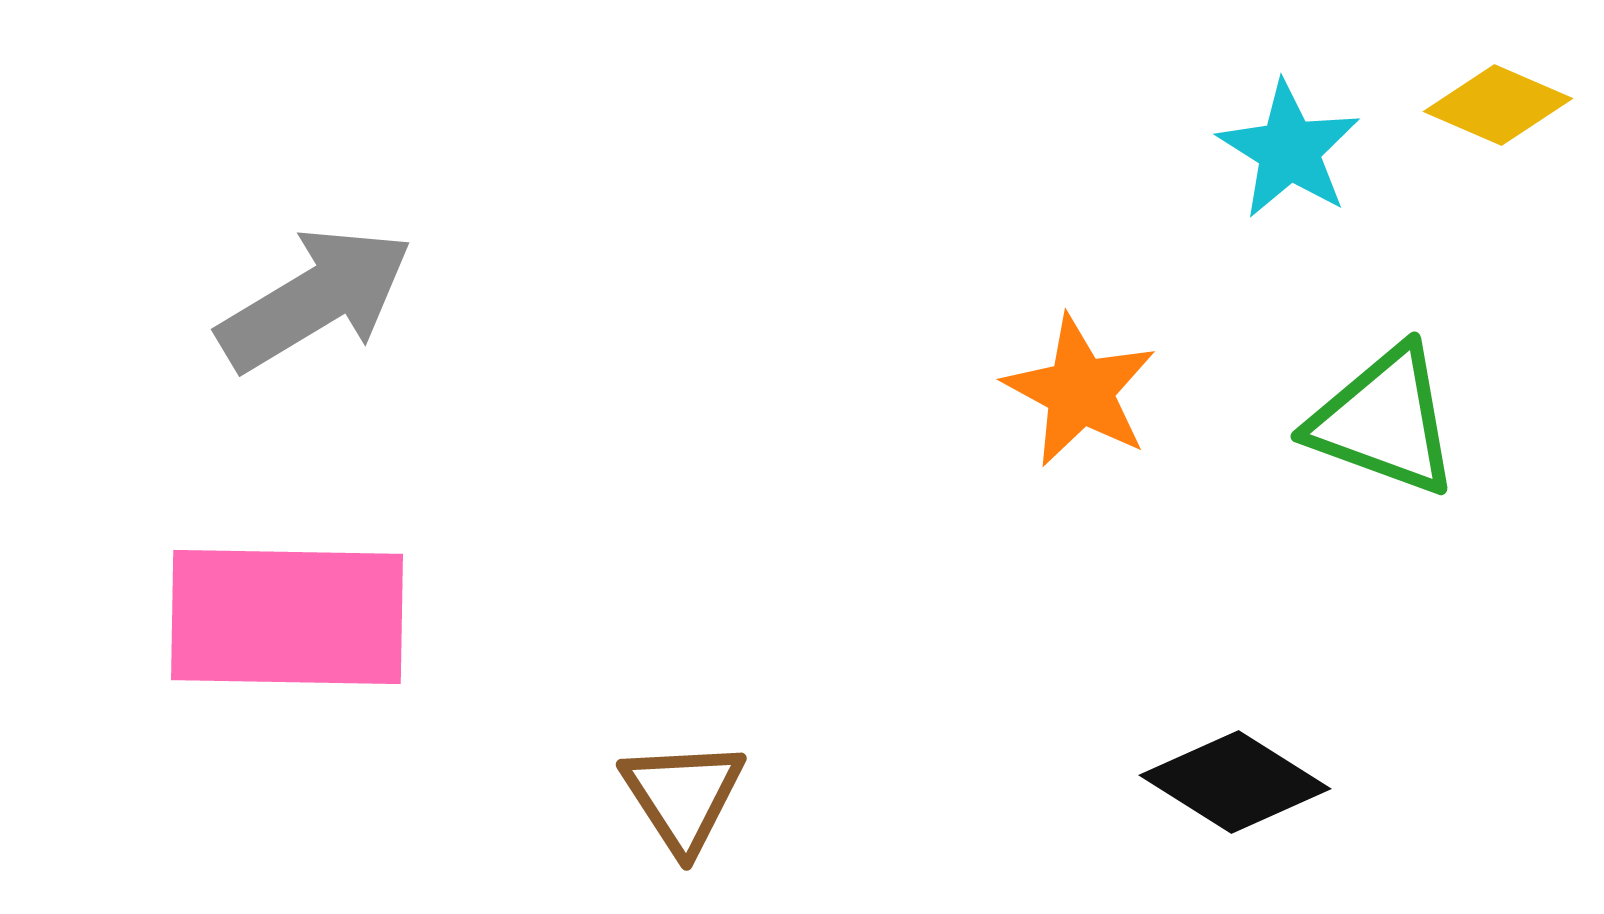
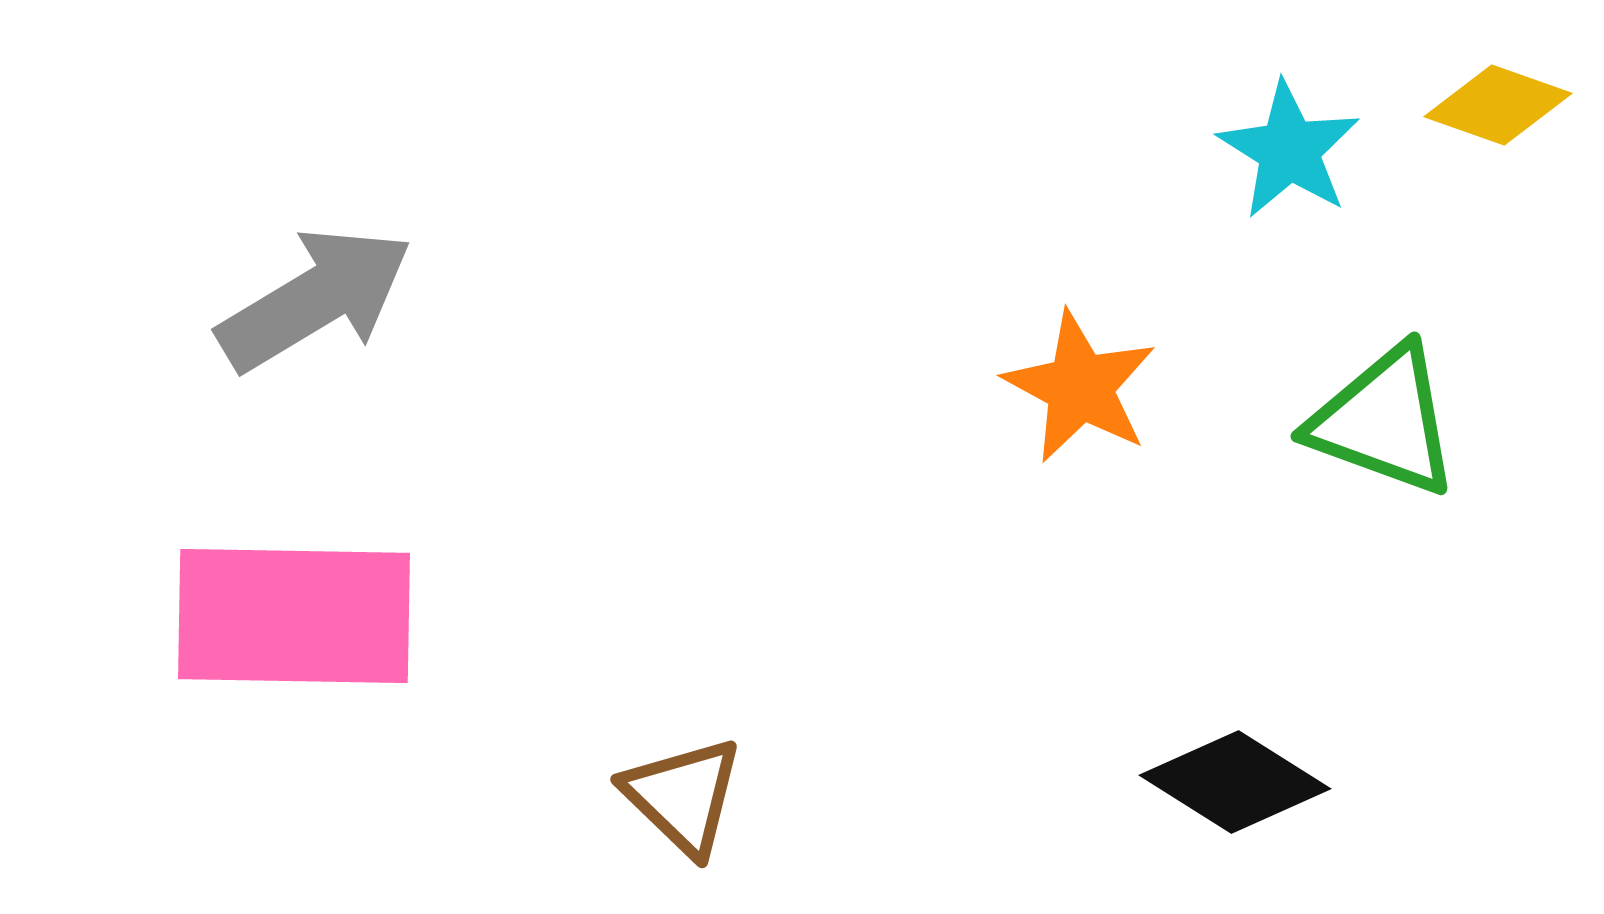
yellow diamond: rotated 4 degrees counterclockwise
orange star: moved 4 px up
pink rectangle: moved 7 px right, 1 px up
brown triangle: rotated 13 degrees counterclockwise
